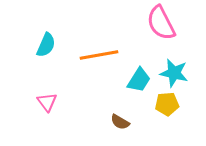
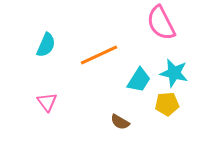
orange line: rotated 15 degrees counterclockwise
